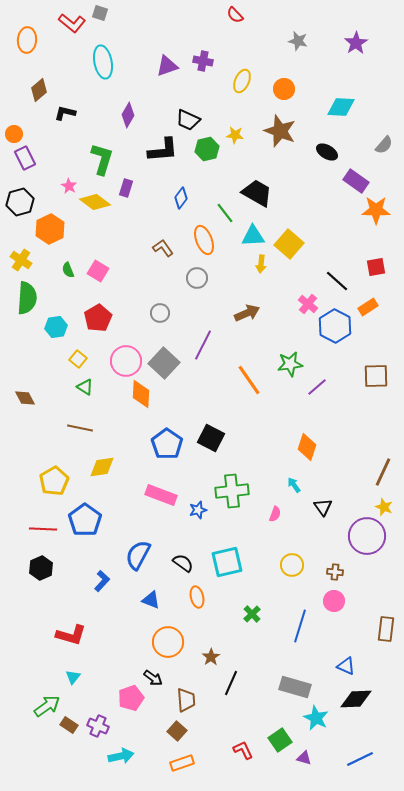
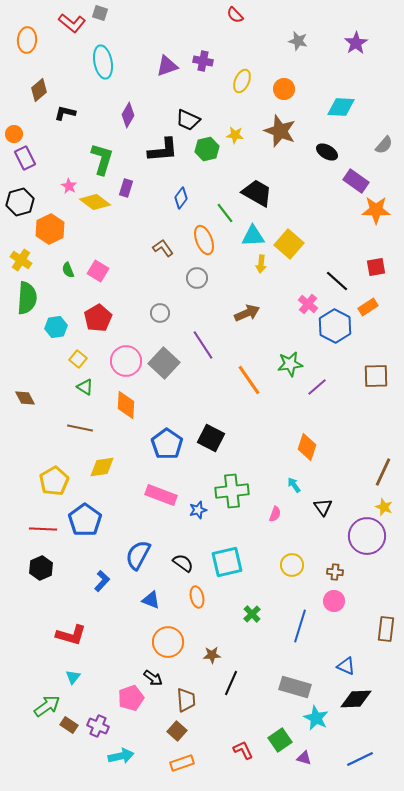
purple line at (203, 345): rotated 60 degrees counterclockwise
orange diamond at (141, 394): moved 15 px left, 11 px down
brown star at (211, 657): moved 1 px right, 2 px up; rotated 30 degrees clockwise
